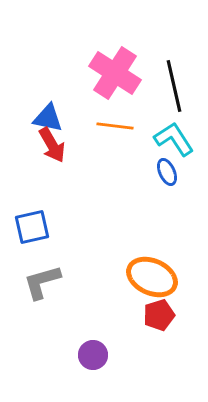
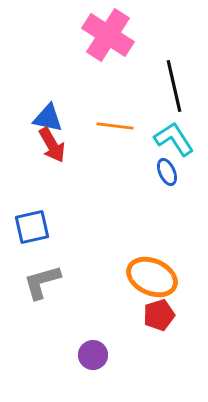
pink cross: moved 7 px left, 38 px up
